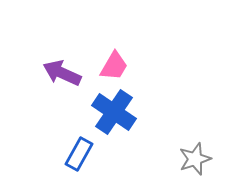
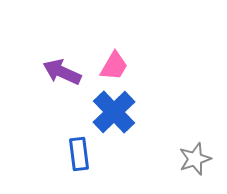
purple arrow: moved 1 px up
blue cross: rotated 12 degrees clockwise
blue rectangle: rotated 36 degrees counterclockwise
